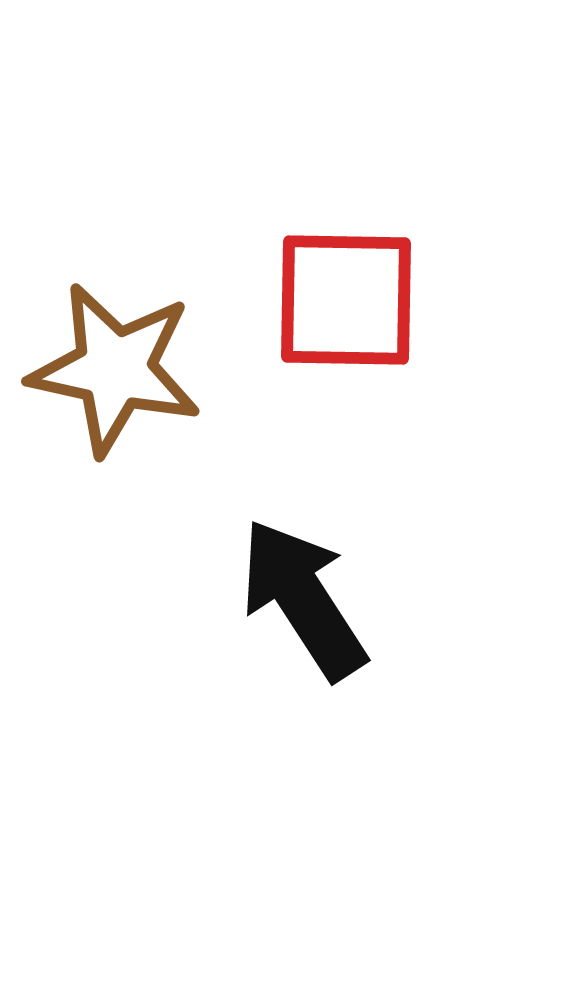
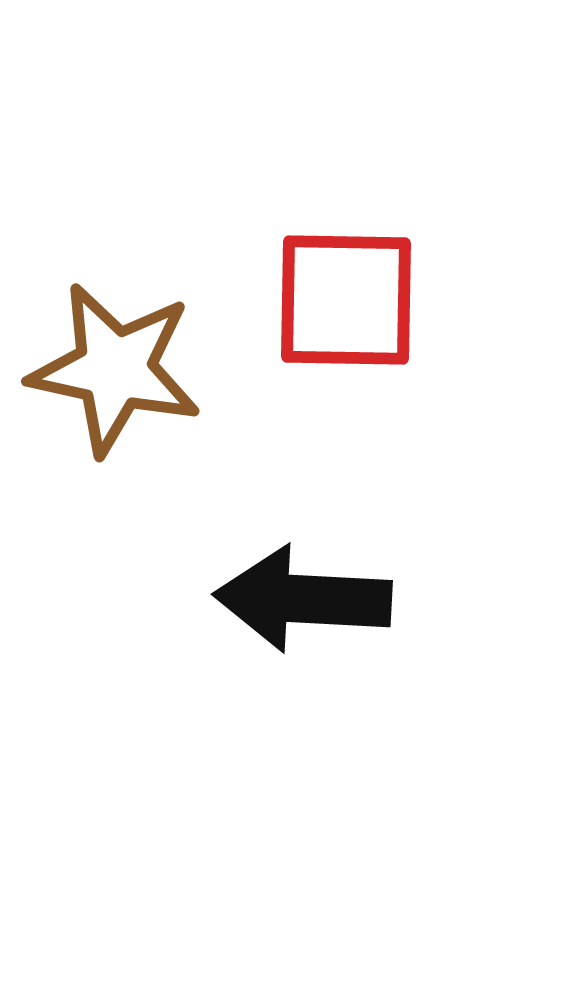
black arrow: rotated 54 degrees counterclockwise
